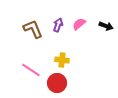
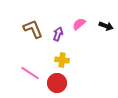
purple arrow: moved 9 px down
pink line: moved 1 px left, 3 px down
